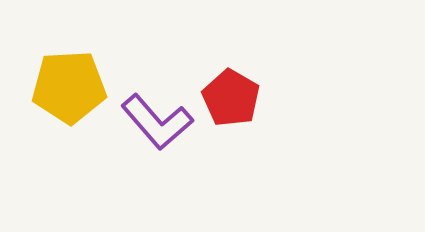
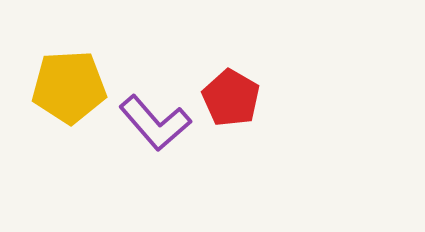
purple L-shape: moved 2 px left, 1 px down
